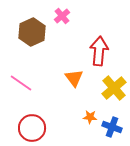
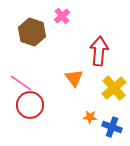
brown hexagon: rotated 16 degrees counterclockwise
red circle: moved 2 px left, 23 px up
